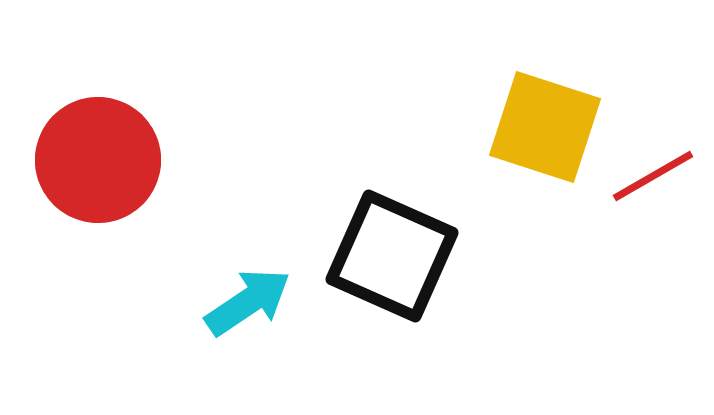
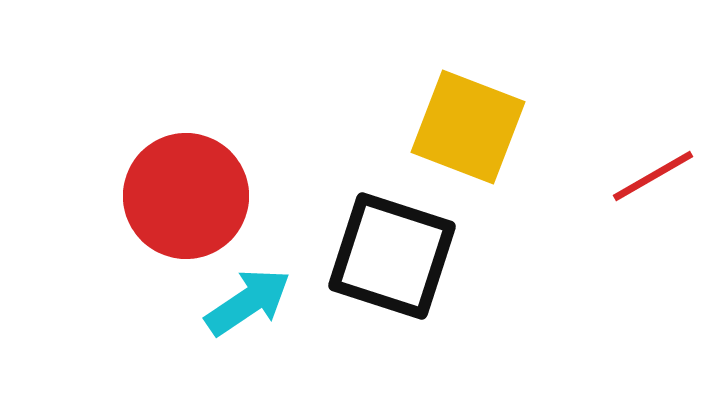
yellow square: moved 77 px left; rotated 3 degrees clockwise
red circle: moved 88 px right, 36 px down
black square: rotated 6 degrees counterclockwise
